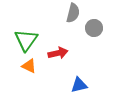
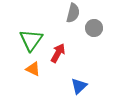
green triangle: moved 5 px right
red arrow: rotated 48 degrees counterclockwise
orange triangle: moved 4 px right, 3 px down
blue triangle: moved 1 px down; rotated 30 degrees counterclockwise
